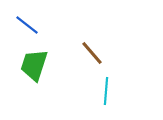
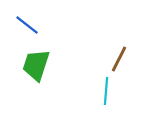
brown line: moved 27 px right, 6 px down; rotated 68 degrees clockwise
green trapezoid: moved 2 px right
